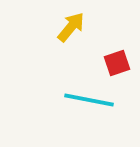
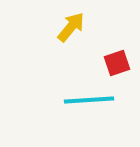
cyan line: rotated 15 degrees counterclockwise
